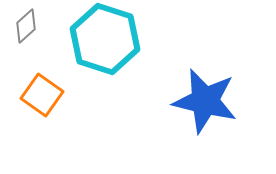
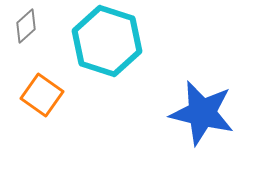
cyan hexagon: moved 2 px right, 2 px down
blue star: moved 3 px left, 12 px down
